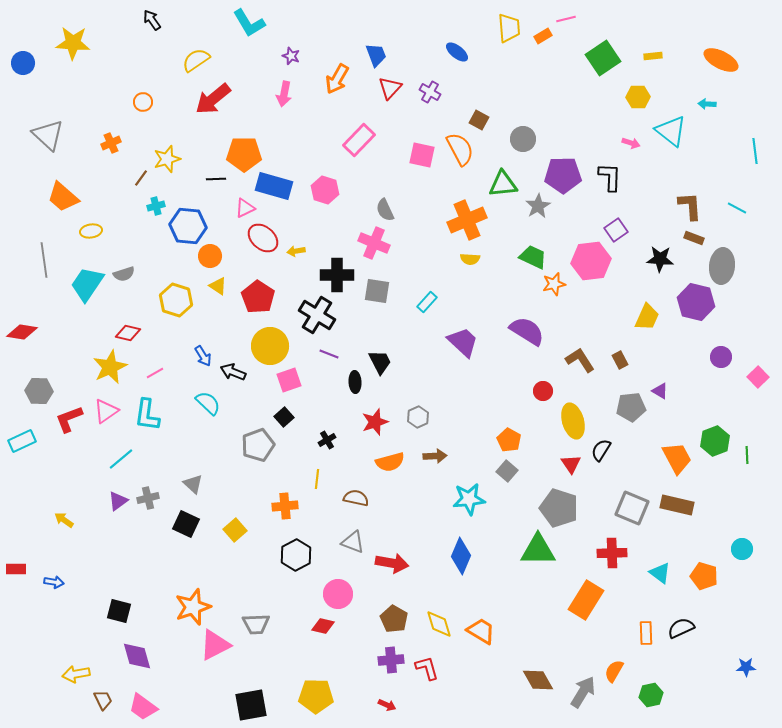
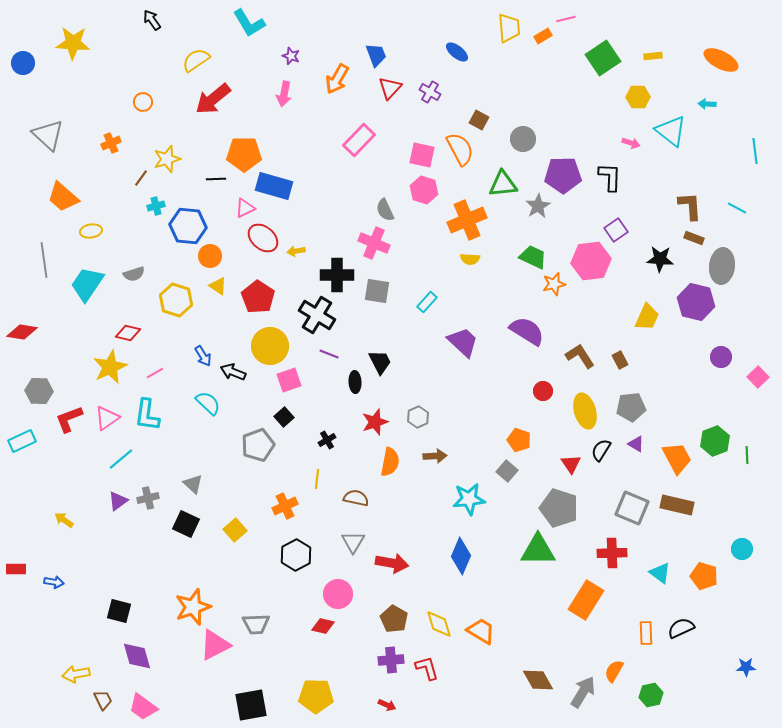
pink hexagon at (325, 190): moved 99 px right
gray semicircle at (124, 274): moved 10 px right
brown L-shape at (580, 360): moved 4 px up
purple triangle at (660, 391): moved 24 px left, 53 px down
pink triangle at (106, 411): moved 1 px right, 7 px down
yellow ellipse at (573, 421): moved 12 px right, 10 px up
orange pentagon at (509, 440): moved 10 px right; rotated 10 degrees counterclockwise
orange semicircle at (390, 462): rotated 64 degrees counterclockwise
orange cross at (285, 506): rotated 20 degrees counterclockwise
gray triangle at (353, 542): rotated 40 degrees clockwise
